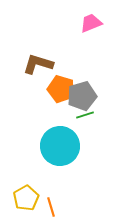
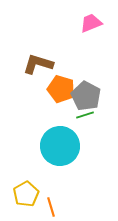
gray pentagon: moved 4 px right; rotated 28 degrees counterclockwise
yellow pentagon: moved 4 px up
